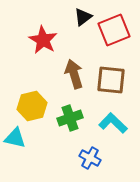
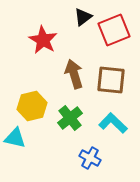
green cross: rotated 20 degrees counterclockwise
